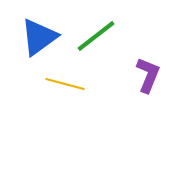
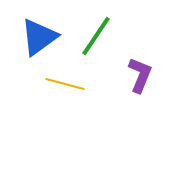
green line: rotated 18 degrees counterclockwise
purple L-shape: moved 8 px left
